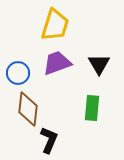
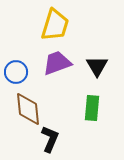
black triangle: moved 2 px left, 2 px down
blue circle: moved 2 px left, 1 px up
brown diamond: rotated 12 degrees counterclockwise
black L-shape: moved 1 px right, 1 px up
